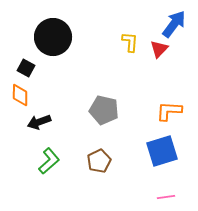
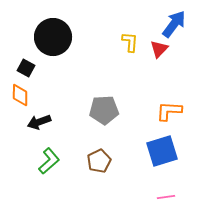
gray pentagon: rotated 16 degrees counterclockwise
